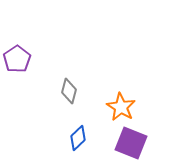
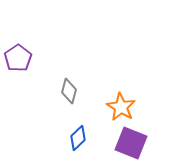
purple pentagon: moved 1 px right, 1 px up
